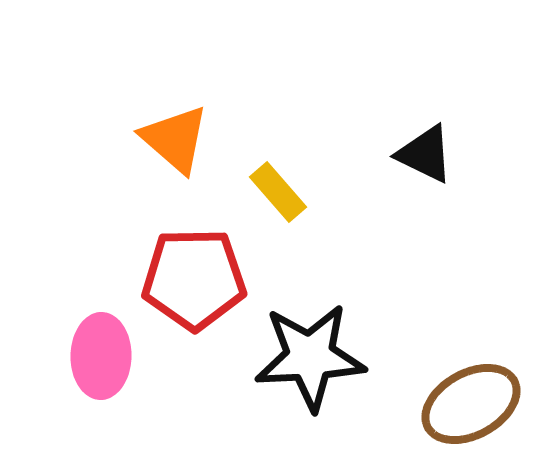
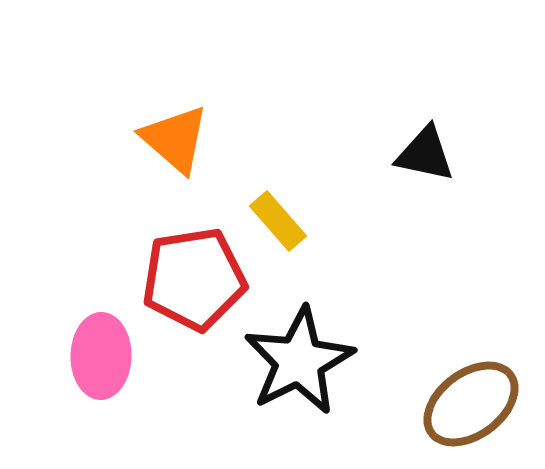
black triangle: rotated 14 degrees counterclockwise
yellow rectangle: moved 29 px down
red pentagon: rotated 8 degrees counterclockwise
black star: moved 11 px left, 4 px down; rotated 24 degrees counterclockwise
brown ellipse: rotated 8 degrees counterclockwise
